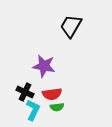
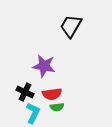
cyan L-shape: moved 3 px down
